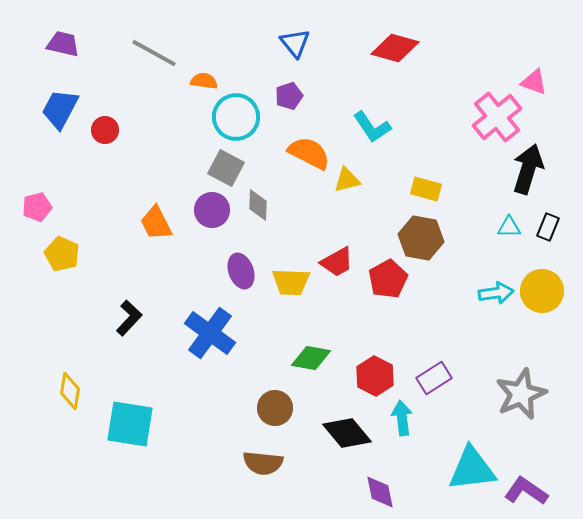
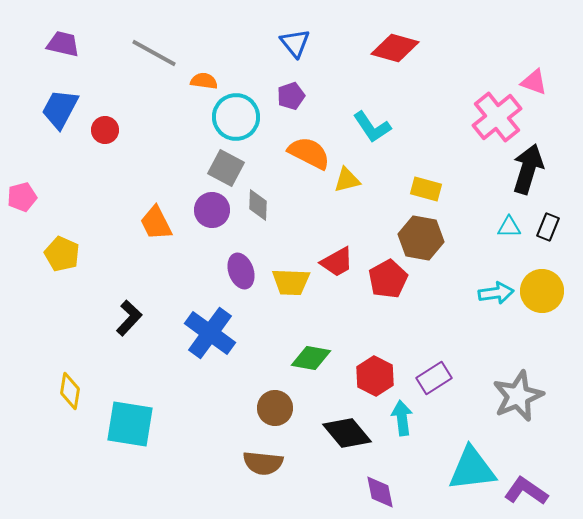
purple pentagon at (289, 96): moved 2 px right
pink pentagon at (37, 207): moved 15 px left, 10 px up
gray star at (521, 394): moved 3 px left, 2 px down
